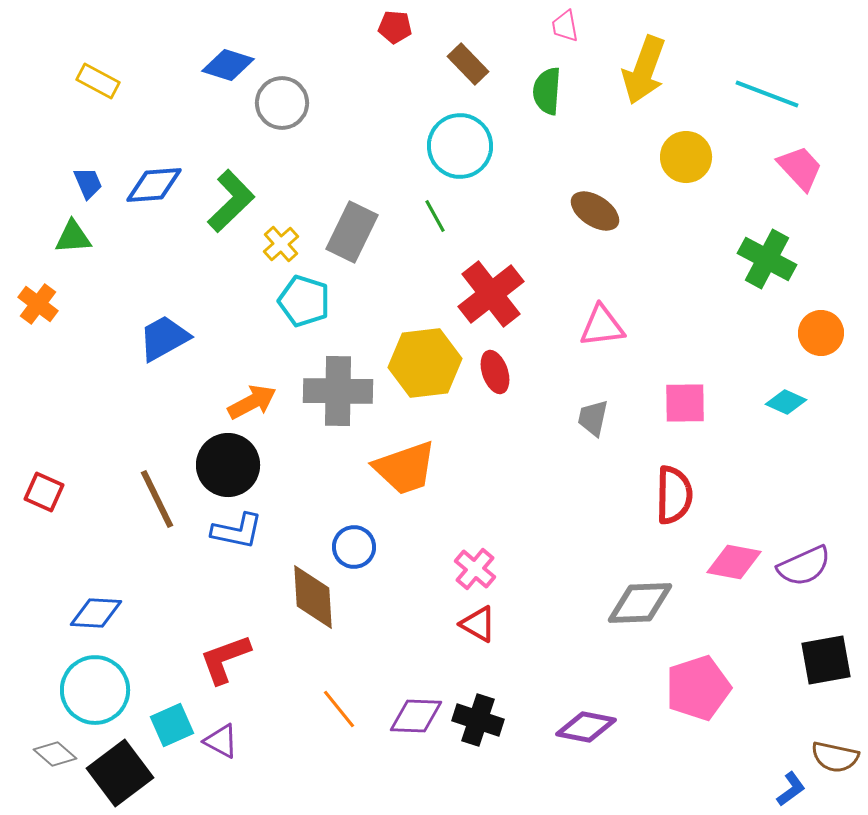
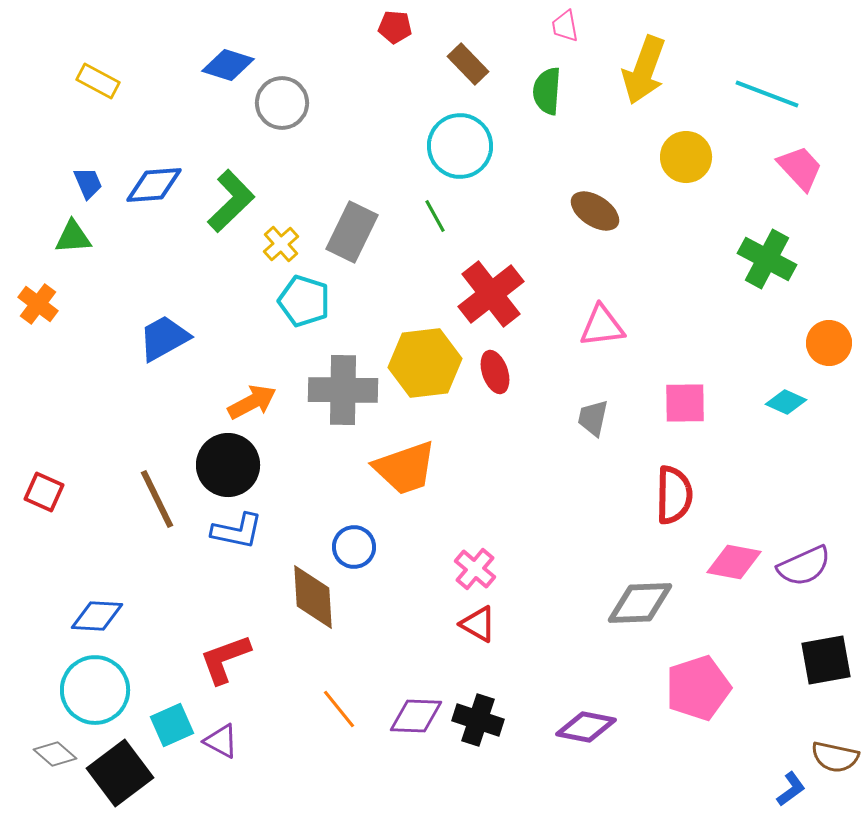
orange circle at (821, 333): moved 8 px right, 10 px down
gray cross at (338, 391): moved 5 px right, 1 px up
blue diamond at (96, 613): moved 1 px right, 3 px down
